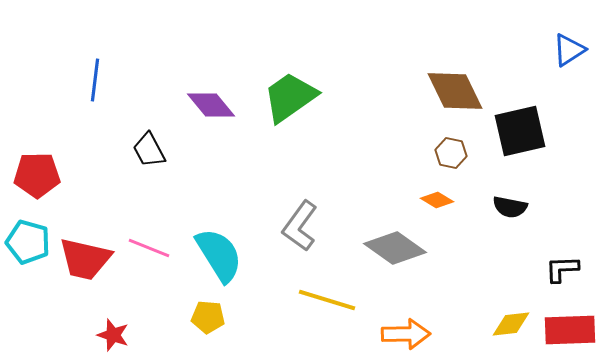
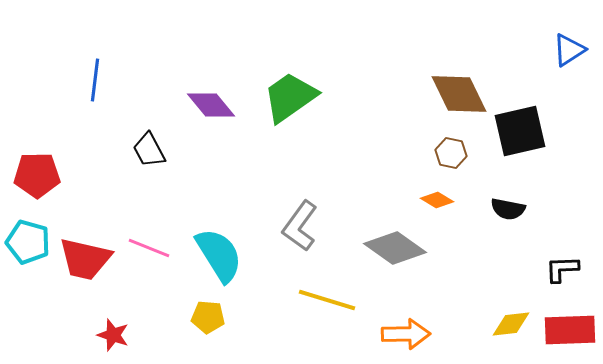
brown diamond: moved 4 px right, 3 px down
black semicircle: moved 2 px left, 2 px down
